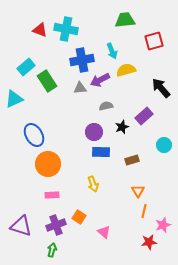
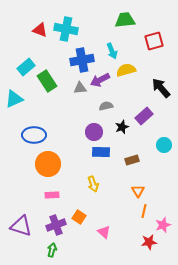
blue ellipse: rotated 60 degrees counterclockwise
